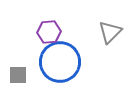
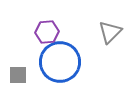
purple hexagon: moved 2 px left
